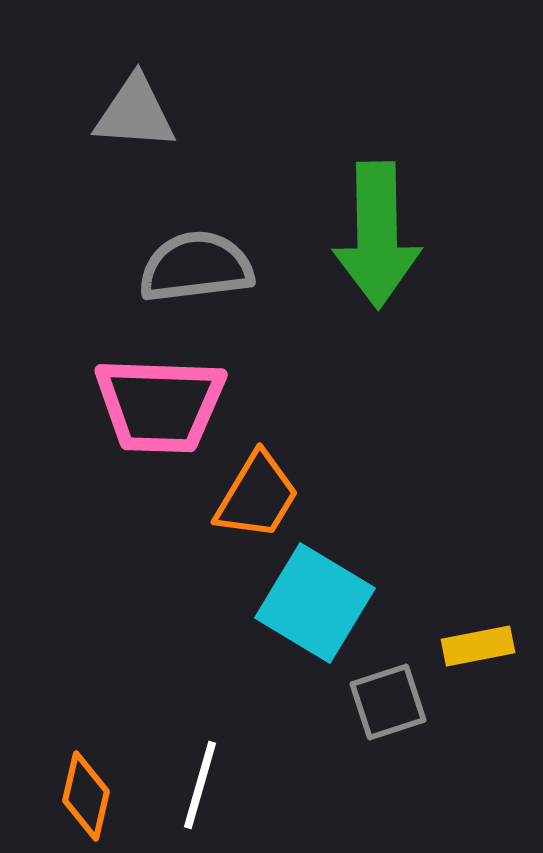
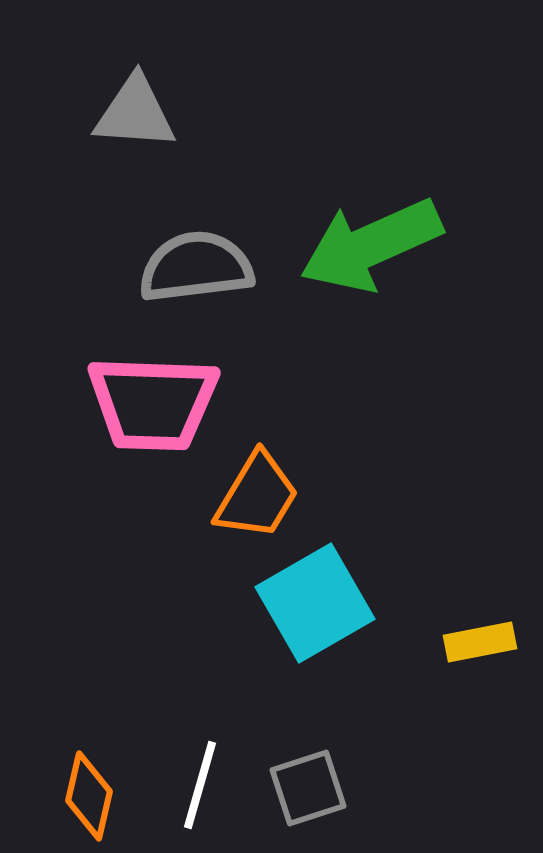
green arrow: moved 6 px left, 10 px down; rotated 67 degrees clockwise
pink trapezoid: moved 7 px left, 2 px up
cyan square: rotated 29 degrees clockwise
yellow rectangle: moved 2 px right, 4 px up
gray square: moved 80 px left, 86 px down
orange diamond: moved 3 px right
